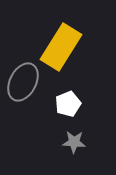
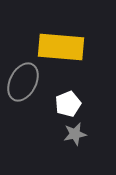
yellow rectangle: rotated 63 degrees clockwise
gray star: moved 1 px right, 8 px up; rotated 15 degrees counterclockwise
